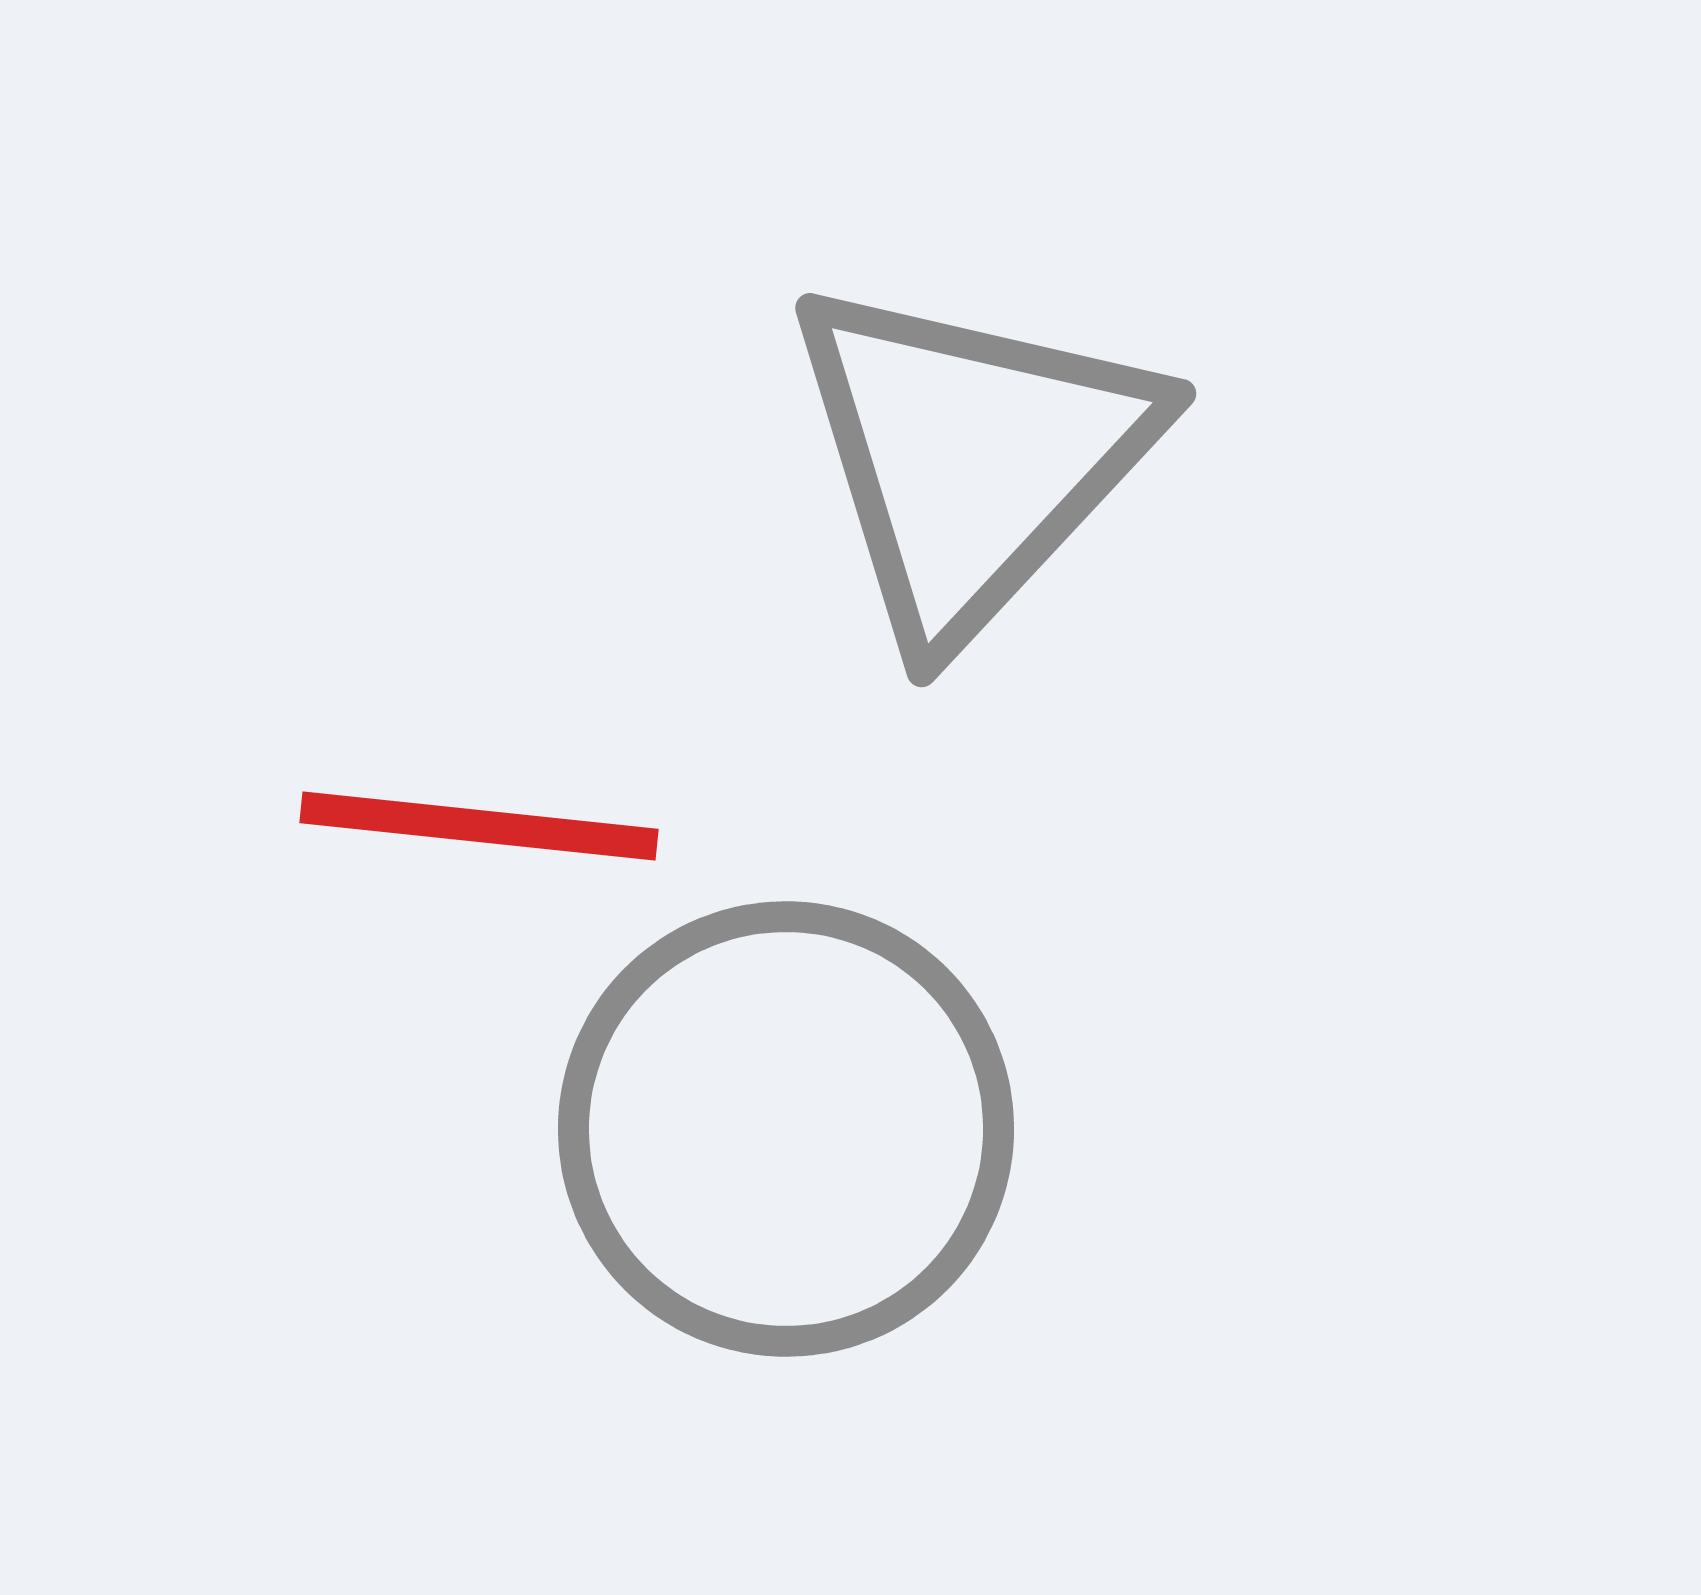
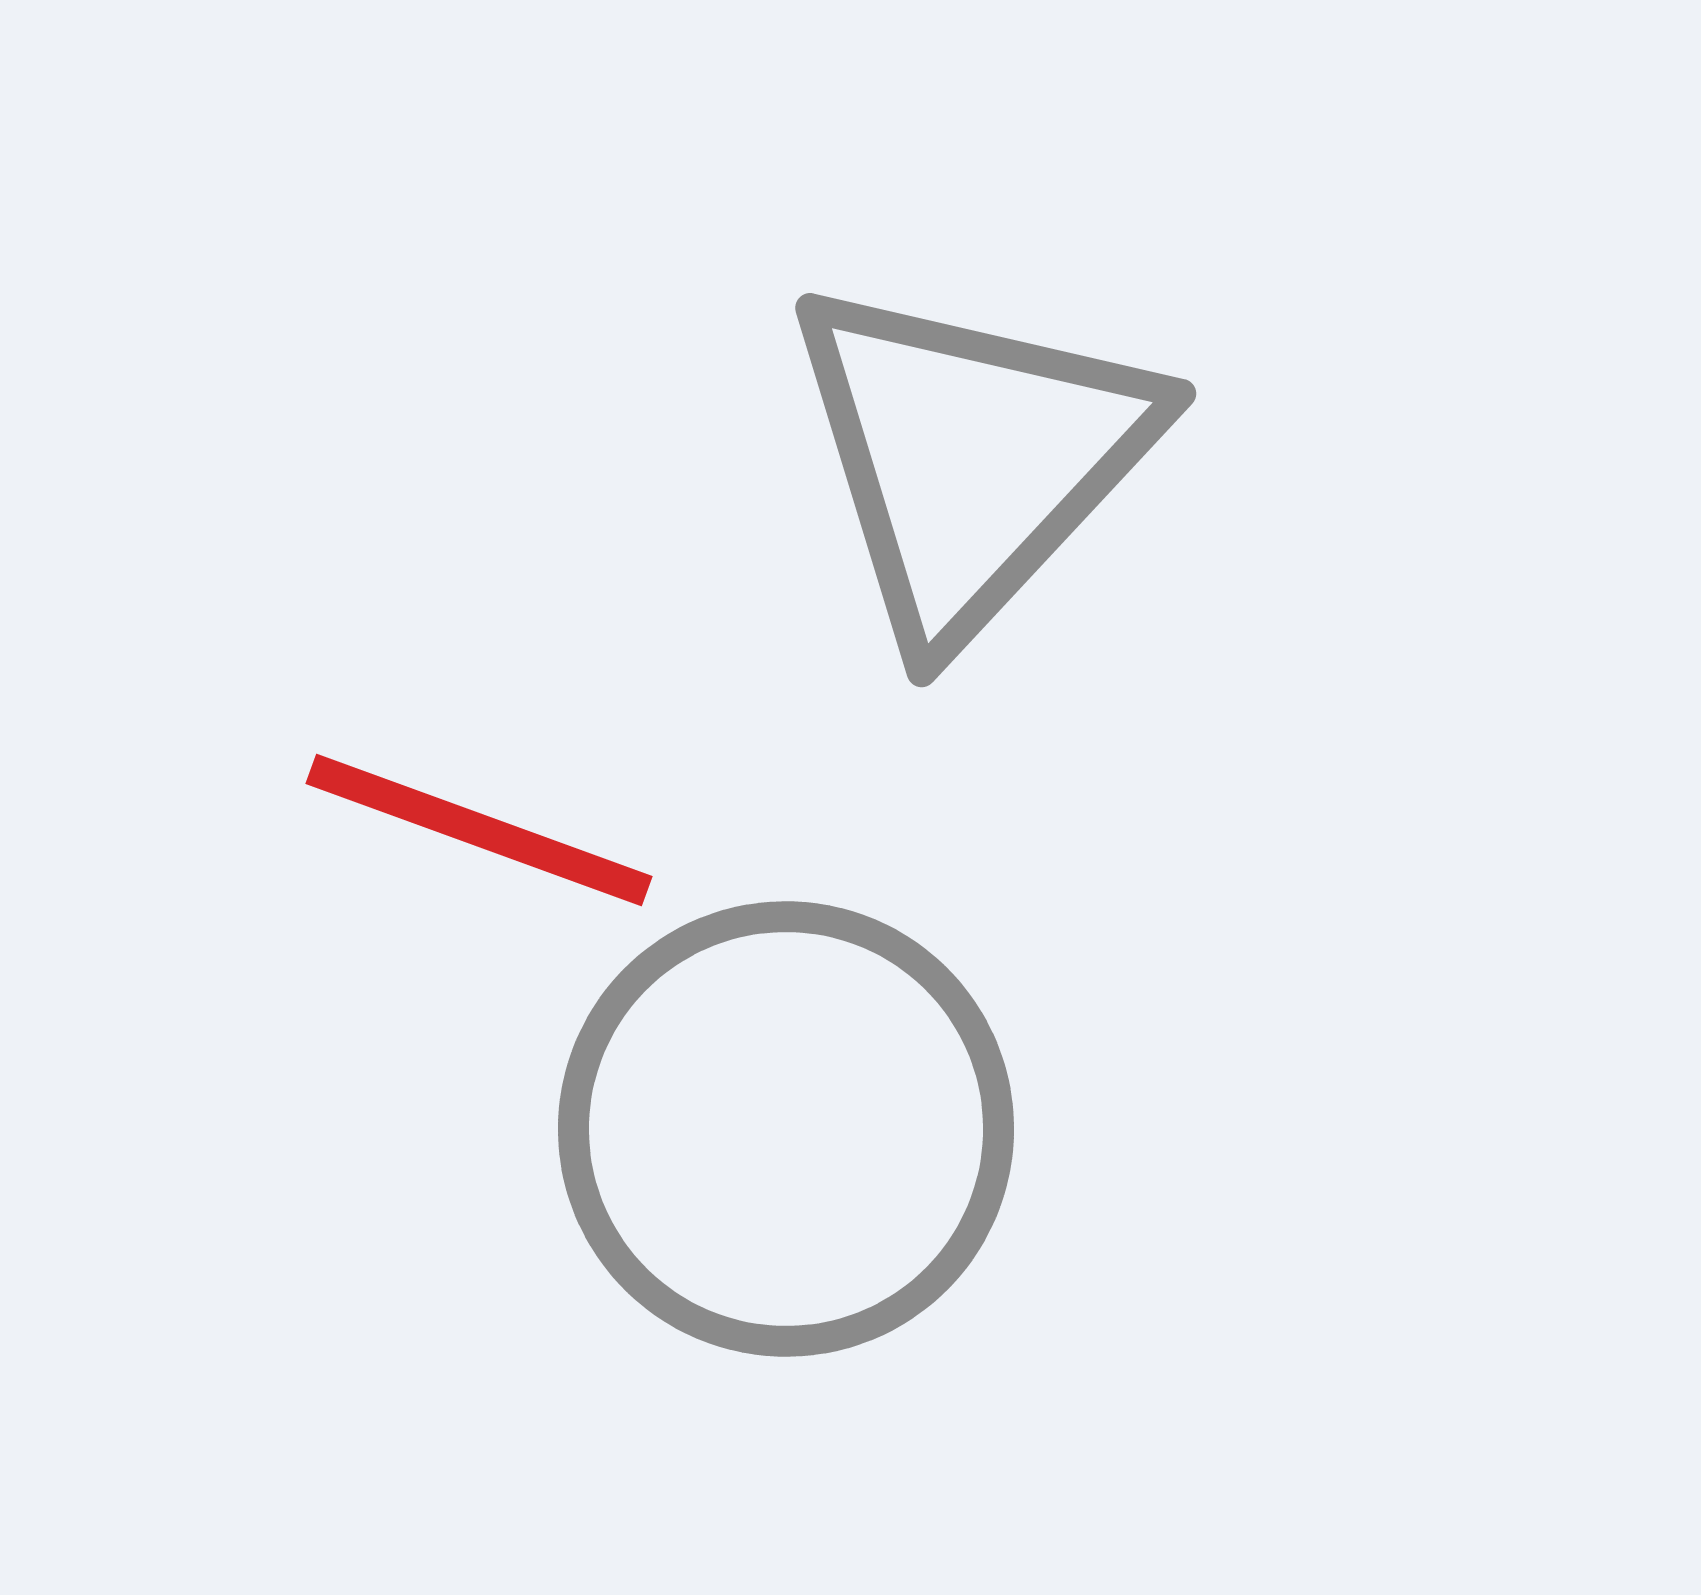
red line: moved 4 px down; rotated 14 degrees clockwise
